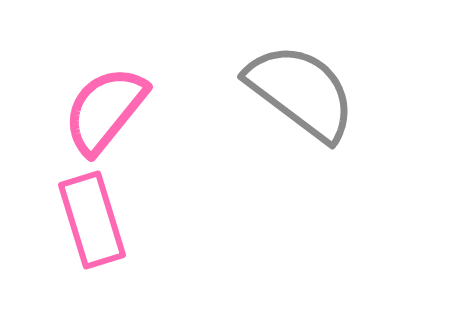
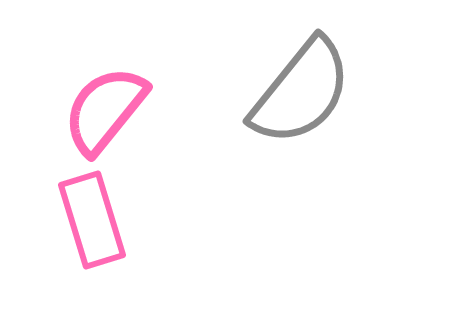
gray semicircle: rotated 92 degrees clockwise
